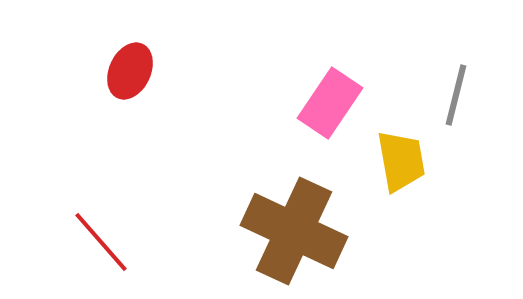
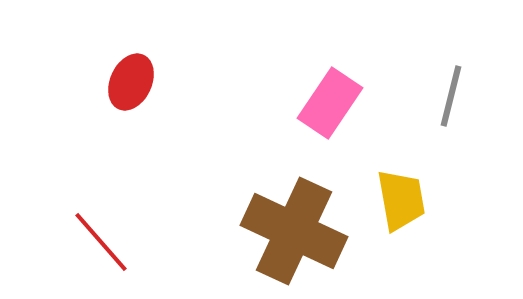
red ellipse: moved 1 px right, 11 px down
gray line: moved 5 px left, 1 px down
yellow trapezoid: moved 39 px down
